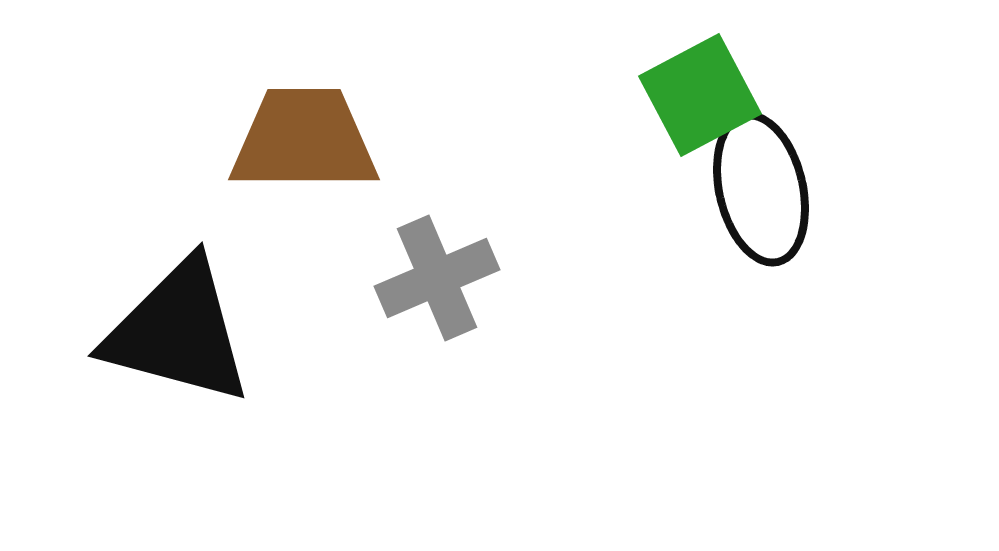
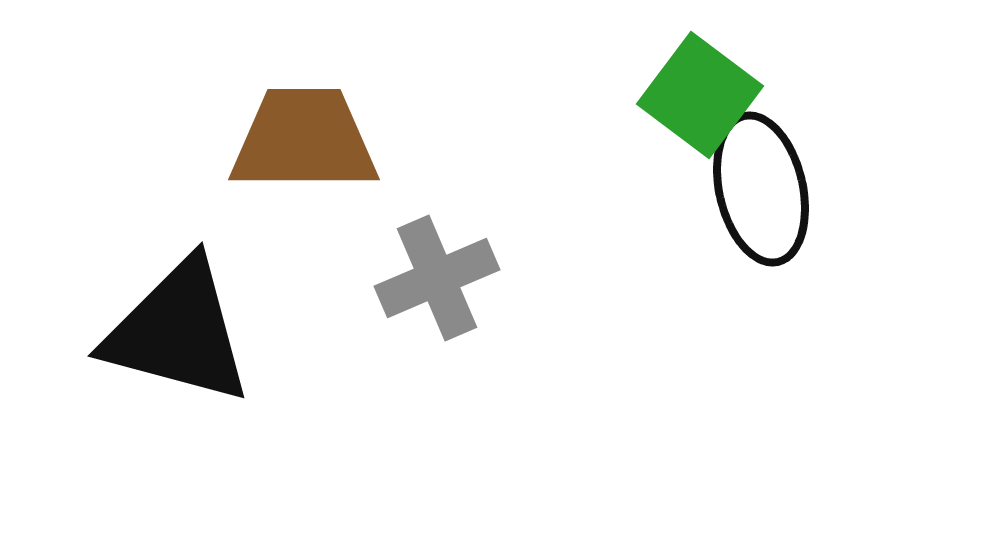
green square: rotated 25 degrees counterclockwise
